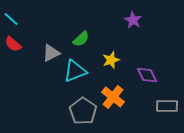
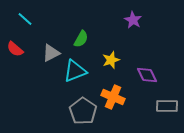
cyan line: moved 14 px right
green semicircle: rotated 18 degrees counterclockwise
red semicircle: moved 2 px right, 5 px down
orange cross: rotated 15 degrees counterclockwise
